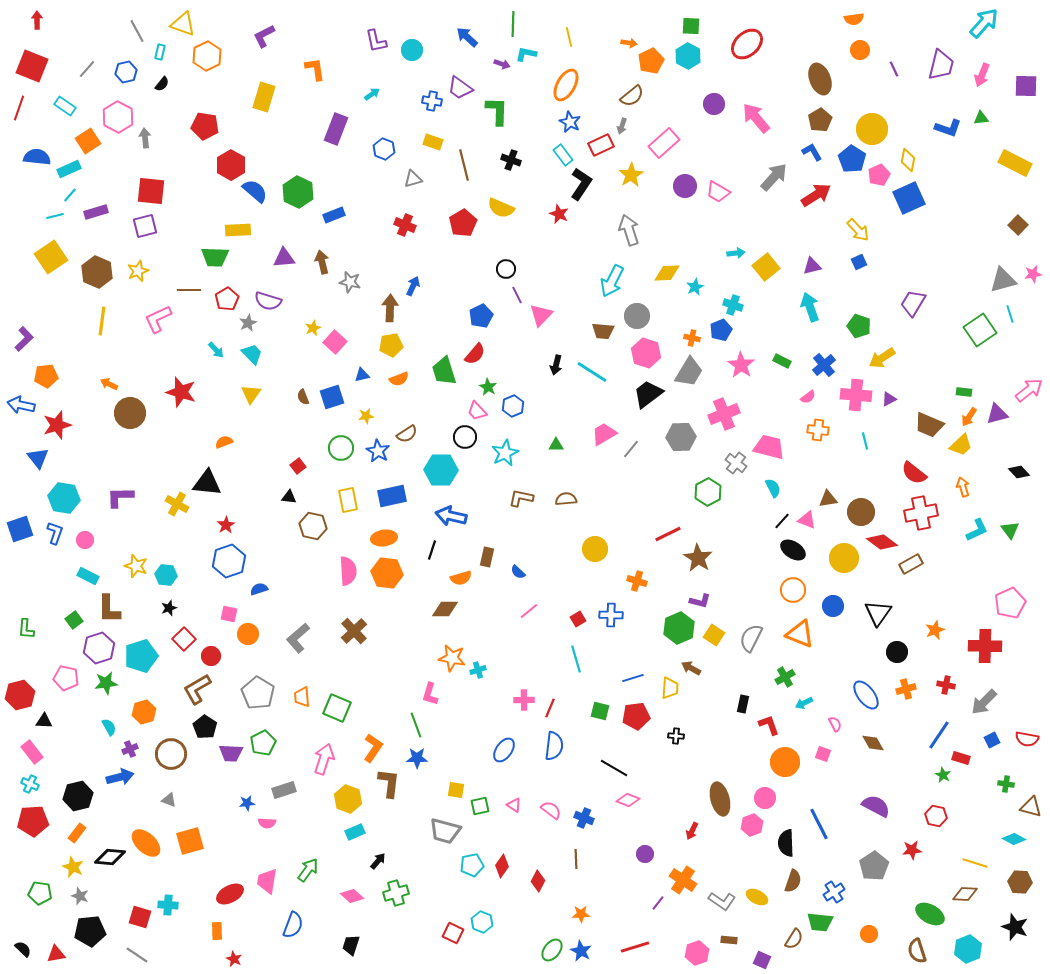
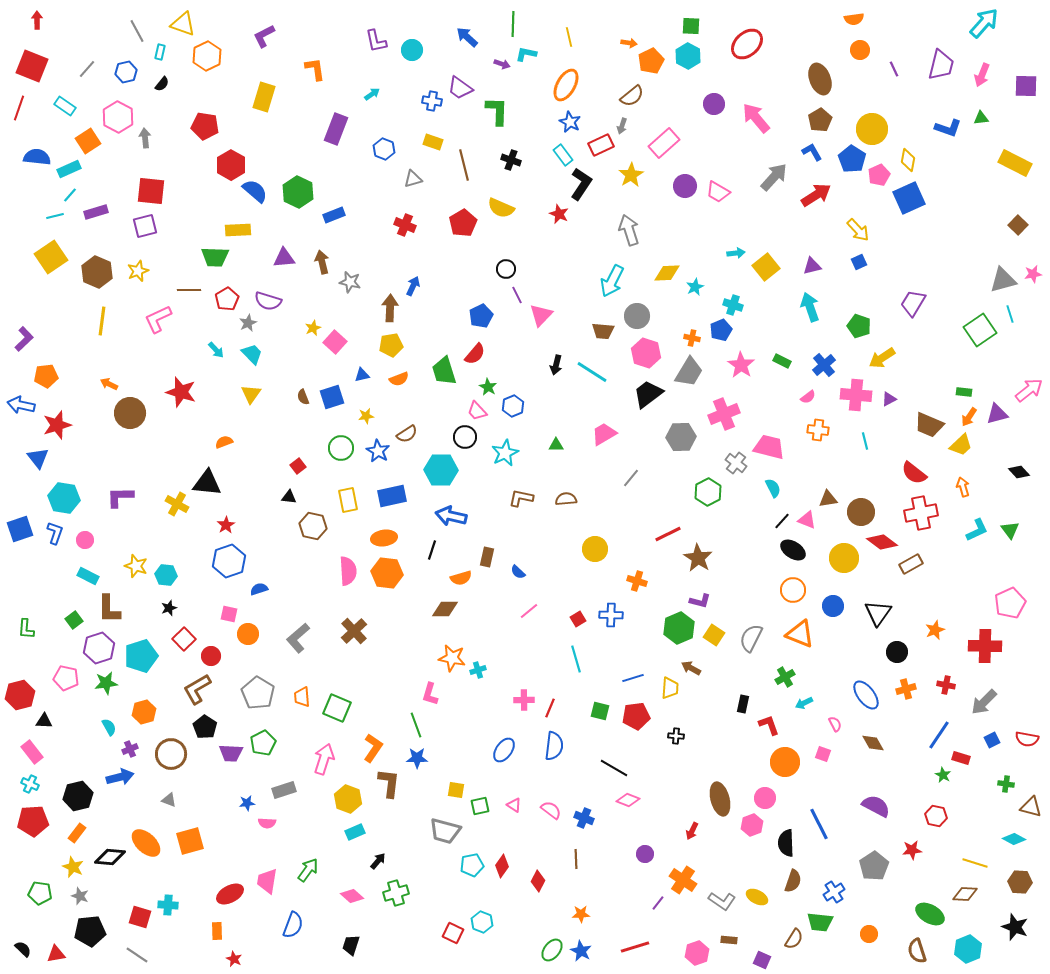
gray line at (631, 449): moved 29 px down
